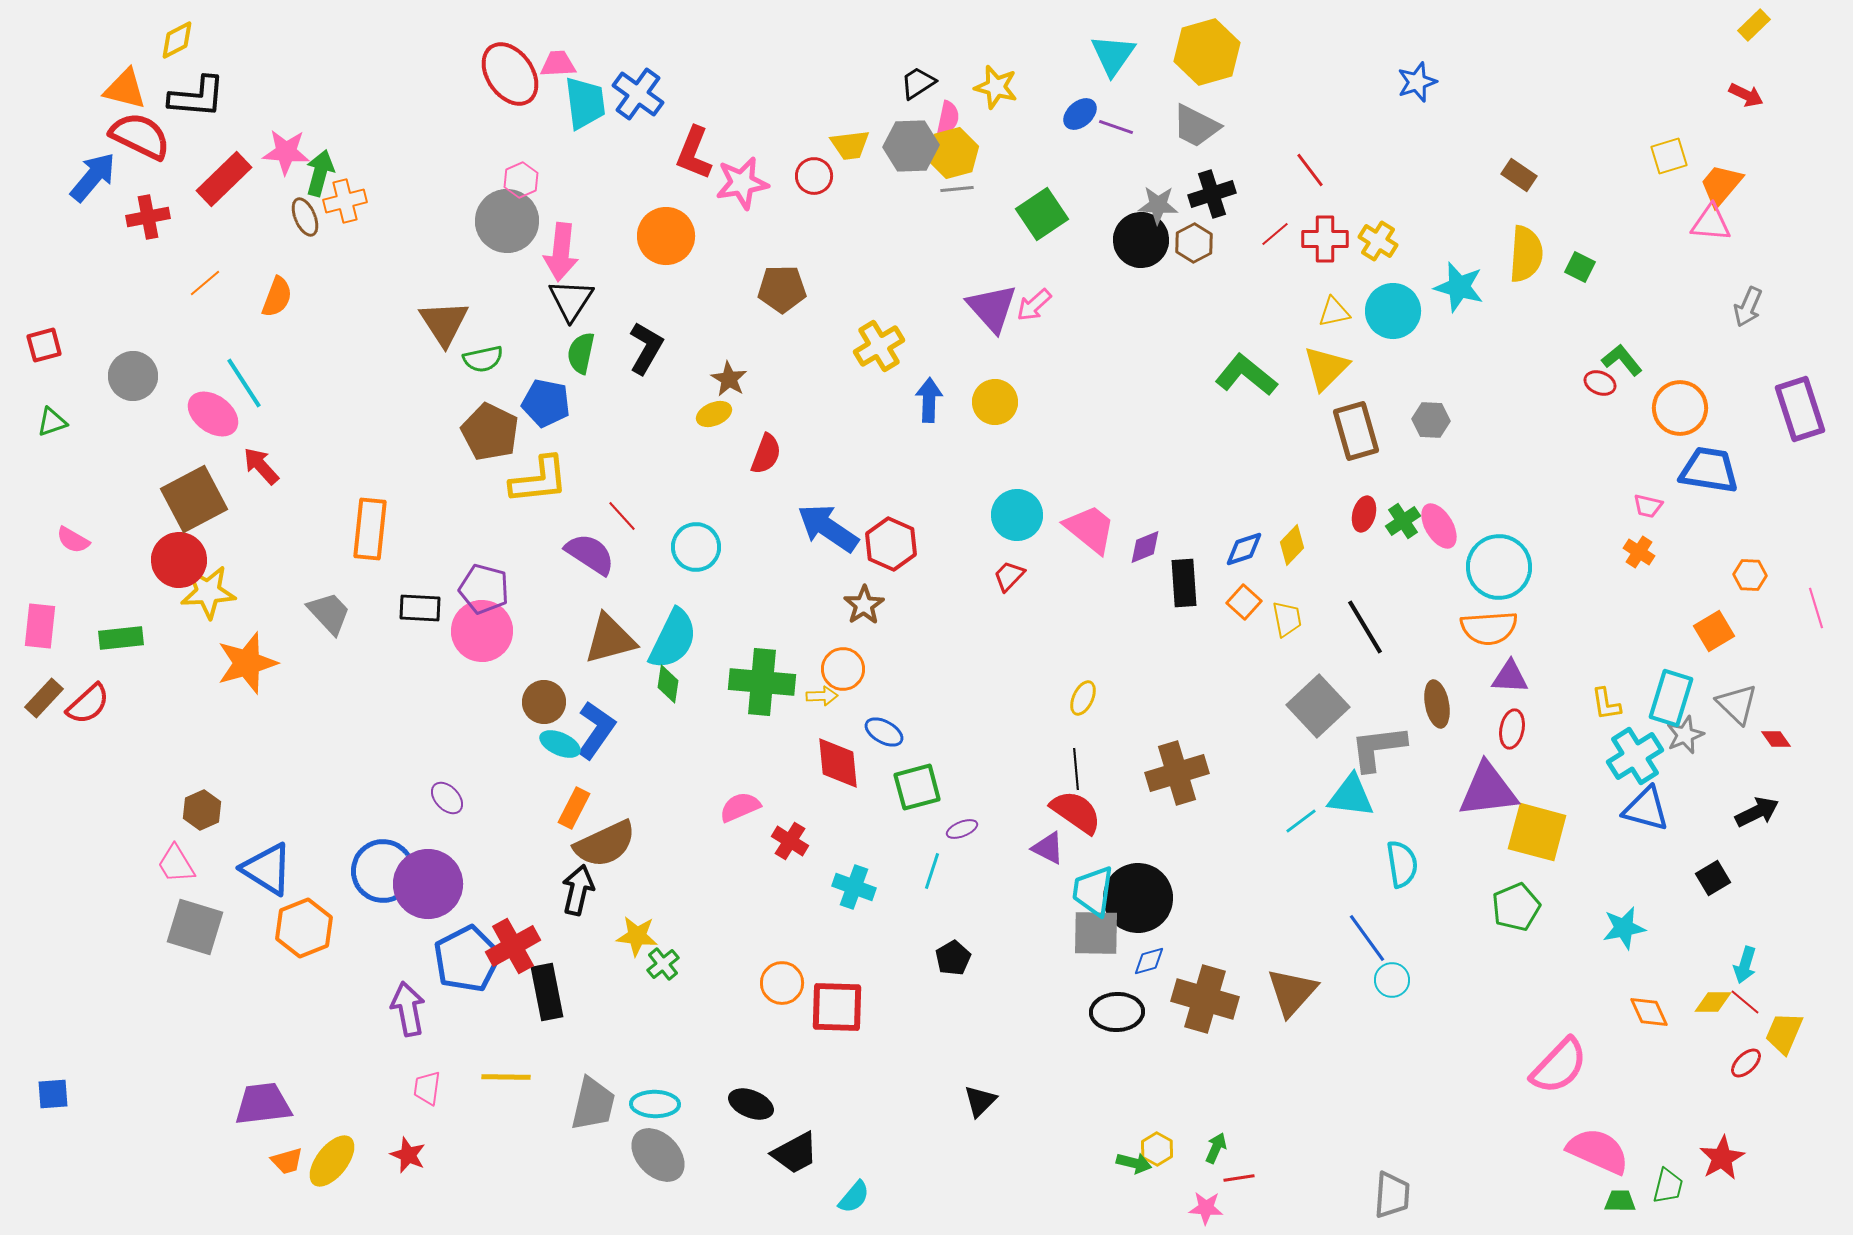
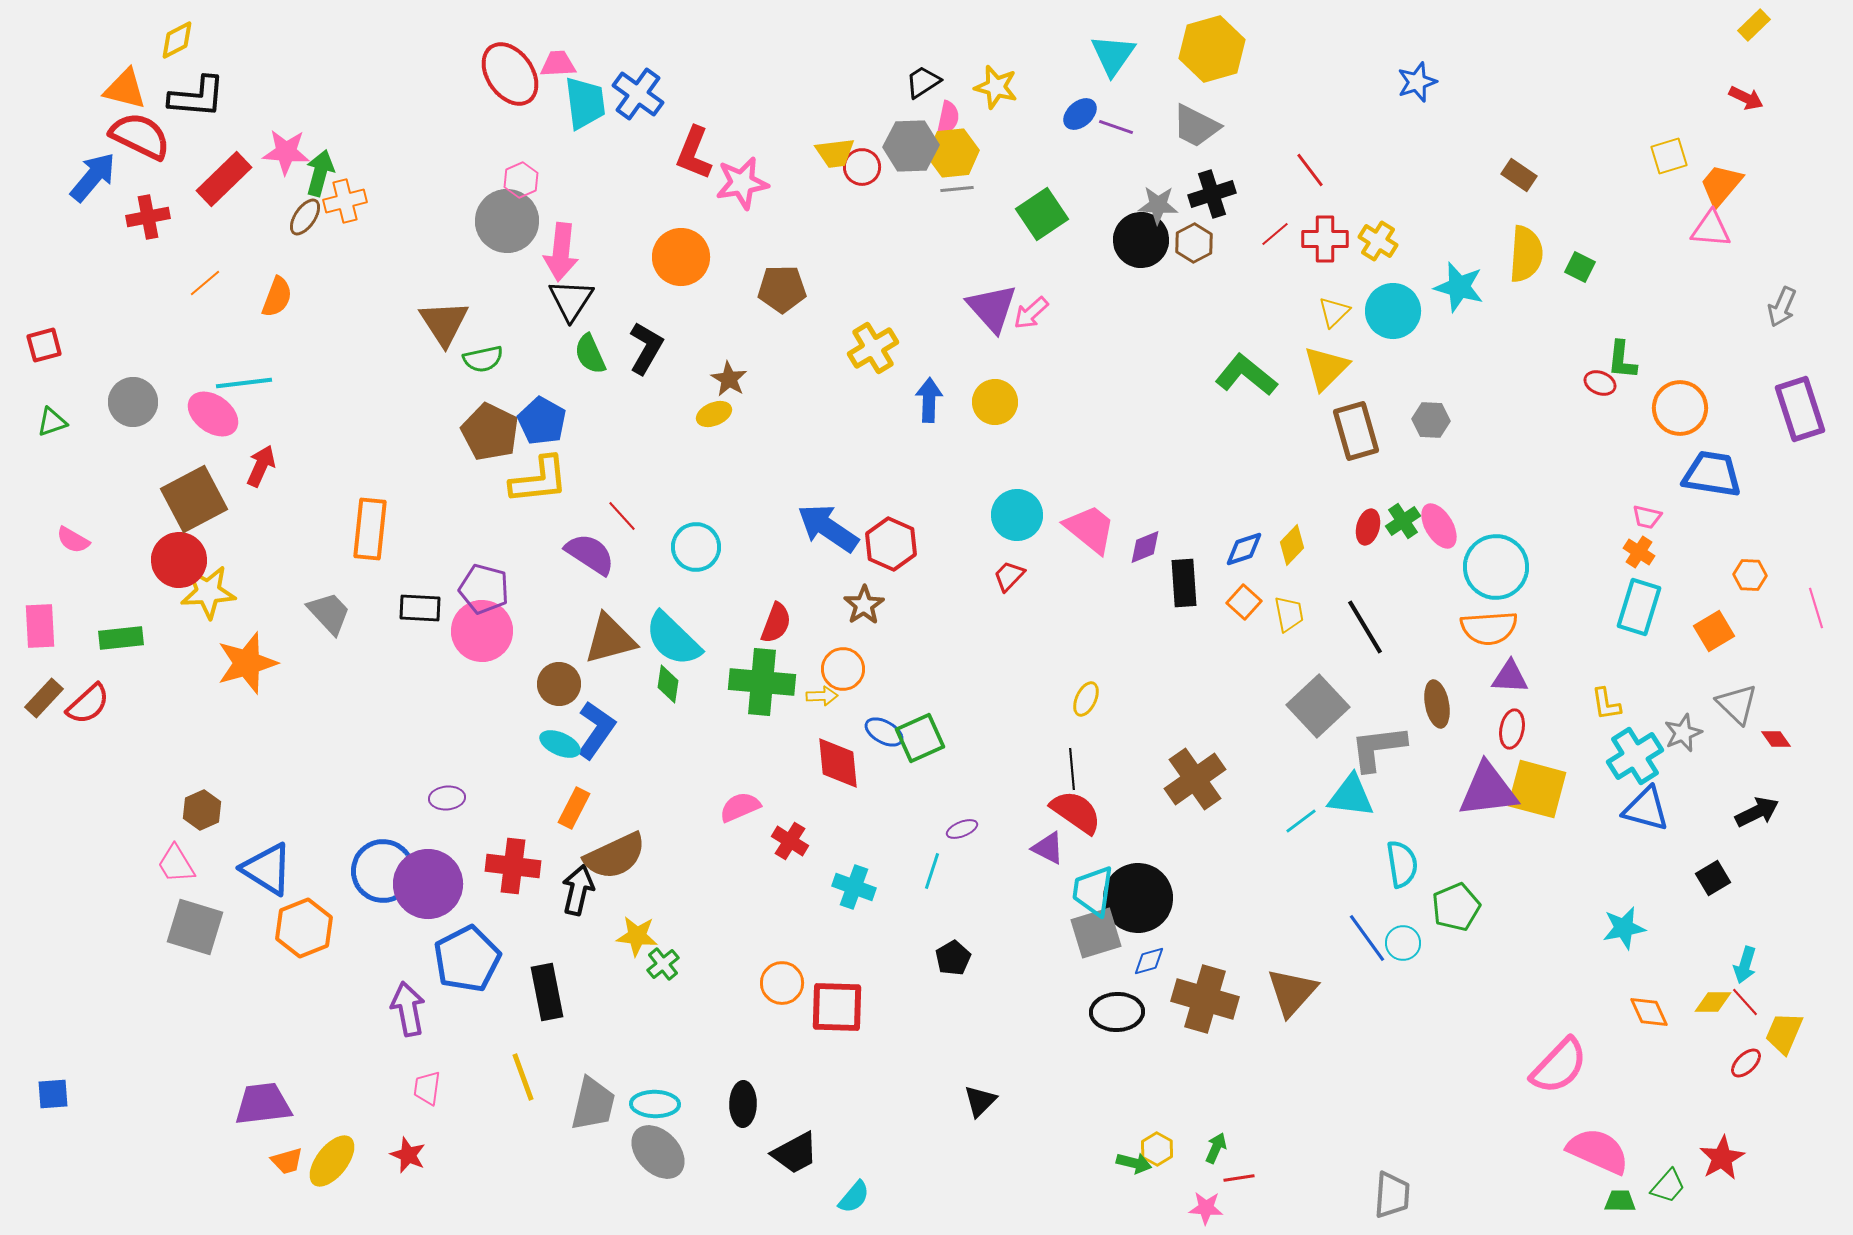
yellow hexagon at (1207, 52): moved 5 px right, 3 px up
black trapezoid at (918, 83): moved 5 px right, 1 px up
red arrow at (1746, 95): moved 3 px down
yellow trapezoid at (850, 145): moved 15 px left, 8 px down
yellow hexagon at (953, 153): rotated 9 degrees clockwise
red circle at (814, 176): moved 48 px right, 9 px up
brown ellipse at (305, 217): rotated 57 degrees clockwise
pink triangle at (1711, 223): moved 6 px down
orange circle at (666, 236): moved 15 px right, 21 px down
pink arrow at (1034, 305): moved 3 px left, 8 px down
gray arrow at (1748, 307): moved 34 px right
yellow triangle at (1334, 312): rotated 32 degrees counterclockwise
yellow cross at (879, 346): moved 6 px left, 2 px down
green semicircle at (581, 353): moved 9 px right, 1 px down; rotated 36 degrees counterclockwise
green L-shape at (1622, 360): rotated 135 degrees counterclockwise
gray circle at (133, 376): moved 26 px down
cyan line at (244, 383): rotated 64 degrees counterclockwise
blue pentagon at (546, 403): moved 4 px left, 18 px down; rotated 18 degrees clockwise
red semicircle at (766, 454): moved 10 px right, 169 px down
red arrow at (261, 466): rotated 66 degrees clockwise
blue trapezoid at (1709, 470): moved 3 px right, 4 px down
pink trapezoid at (1648, 506): moved 1 px left, 11 px down
red ellipse at (1364, 514): moved 4 px right, 13 px down
cyan circle at (1499, 567): moved 3 px left
yellow trapezoid at (1287, 619): moved 2 px right, 5 px up
pink rectangle at (40, 626): rotated 9 degrees counterclockwise
cyan semicircle at (673, 639): rotated 108 degrees clockwise
yellow ellipse at (1083, 698): moved 3 px right, 1 px down
cyan rectangle at (1671, 698): moved 32 px left, 91 px up
brown circle at (544, 702): moved 15 px right, 18 px up
gray star at (1685, 735): moved 2 px left, 2 px up
black line at (1076, 769): moved 4 px left
brown cross at (1177, 773): moved 18 px right, 6 px down; rotated 18 degrees counterclockwise
green square at (917, 787): moved 3 px right, 49 px up; rotated 9 degrees counterclockwise
purple ellipse at (447, 798): rotated 52 degrees counterclockwise
yellow square at (1537, 832): moved 43 px up
brown semicircle at (605, 844): moved 10 px right, 12 px down
green pentagon at (1516, 907): moved 60 px left
gray square at (1096, 933): rotated 18 degrees counterclockwise
red cross at (513, 946): moved 80 px up; rotated 36 degrees clockwise
cyan circle at (1392, 980): moved 11 px right, 37 px up
red line at (1745, 1002): rotated 8 degrees clockwise
yellow line at (506, 1077): moved 17 px right; rotated 69 degrees clockwise
black ellipse at (751, 1104): moved 8 px left; rotated 69 degrees clockwise
gray ellipse at (658, 1155): moved 3 px up
green trapezoid at (1668, 1186): rotated 27 degrees clockwise
